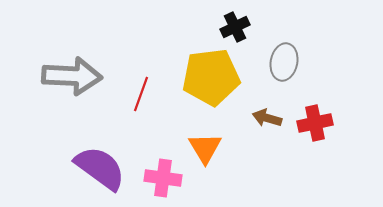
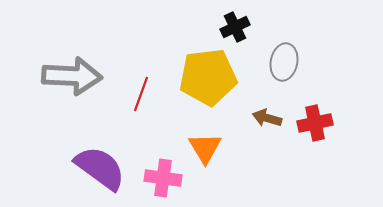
yellow pentagon: moved 3 px left
